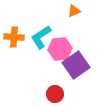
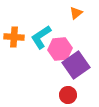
orange triangle: moved 2 px right, 2 px down; rotated 16 degrees counterclockwise
red circle: moved 13 px right, 1 px down
